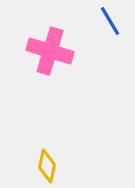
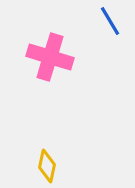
pink cross: moved 6 px down
